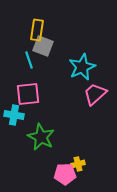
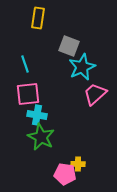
yellow rectangle: moved 1 px right, 12 px up
gray square: moved 26 px right
cyan line: moved 4 px left, 4 px down
cyan cross: moved 23 px right
yellow cross: rotated 16 degrees clockwise
pink pentagon: rotated 10 degrees clockwise
